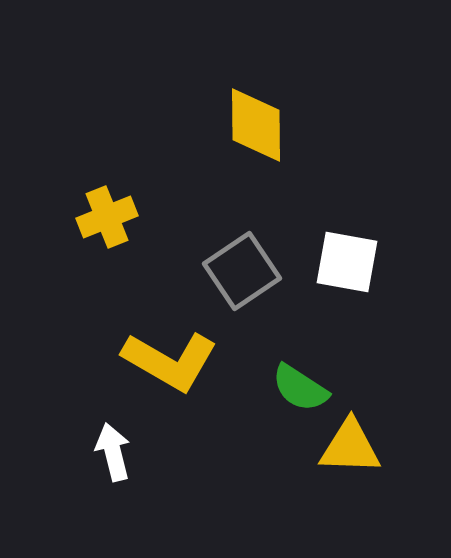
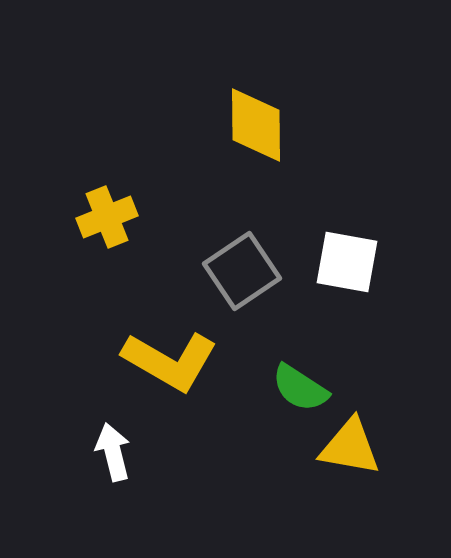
yellow triangle: rotated 8 degrees clockwise
